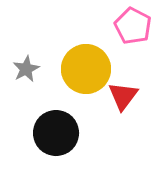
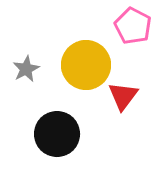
yellow circle: moved 4 px up
black circle: moved 1 px right, 1 px down
